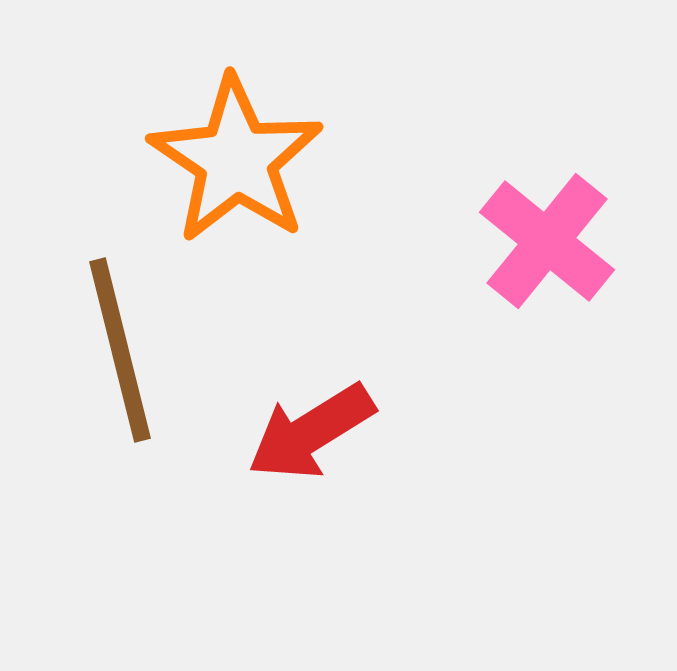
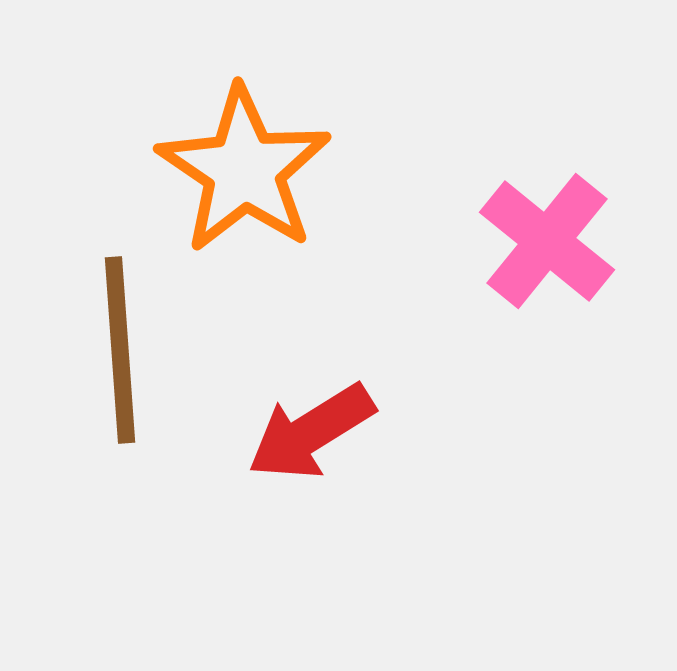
orange star: moved 8 px right, 10 px down
brown line: rotated 10 degrees clockwise
